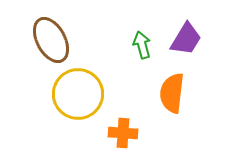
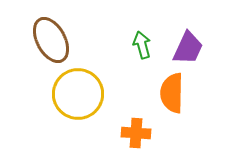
purple trapezoid: moved 2 px right, 9 px down; rotated 6 degrees counterclockwise
orange semicircle: rotated 6 degrees counterclockwise
orange cross: moved 13 px right
